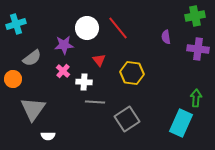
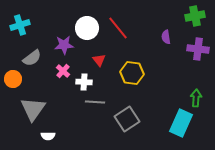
cyan cross: moved 4 px right, 1 px down
